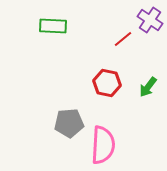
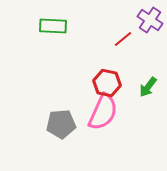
gray pentagon: moved 8 px left, 1 px down
pink semicircle: moved 33 px up; rotated 21 degrees clockwise
